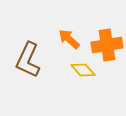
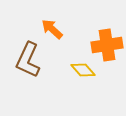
orange arrow: moved 17 px left, 10 px up
